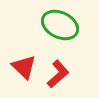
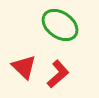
green ellipse: rotated 9 degrees clockwise
